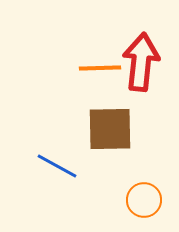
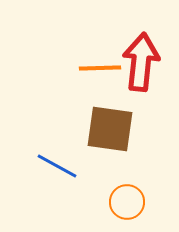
brown square: rotated 9 degrees clockwise
orange circle: moved 17 px left, 2 px down
